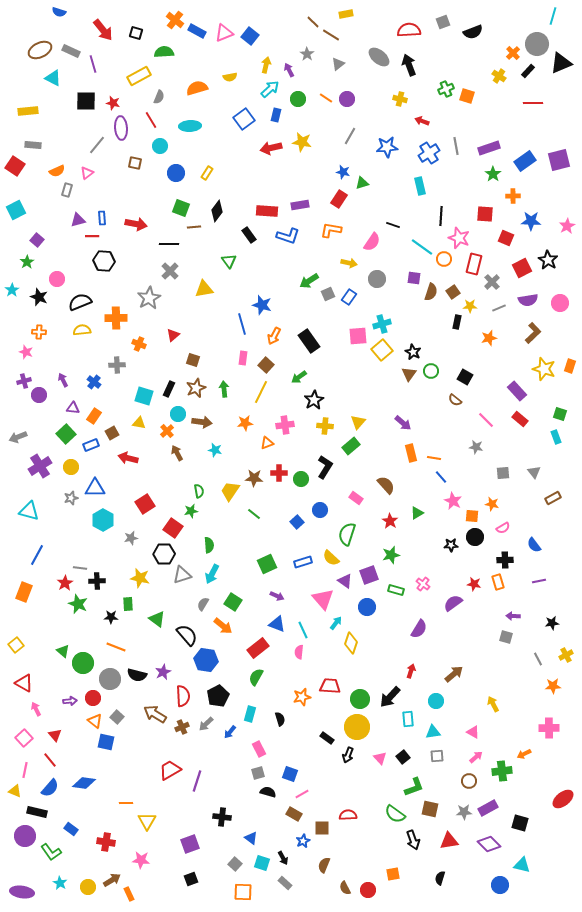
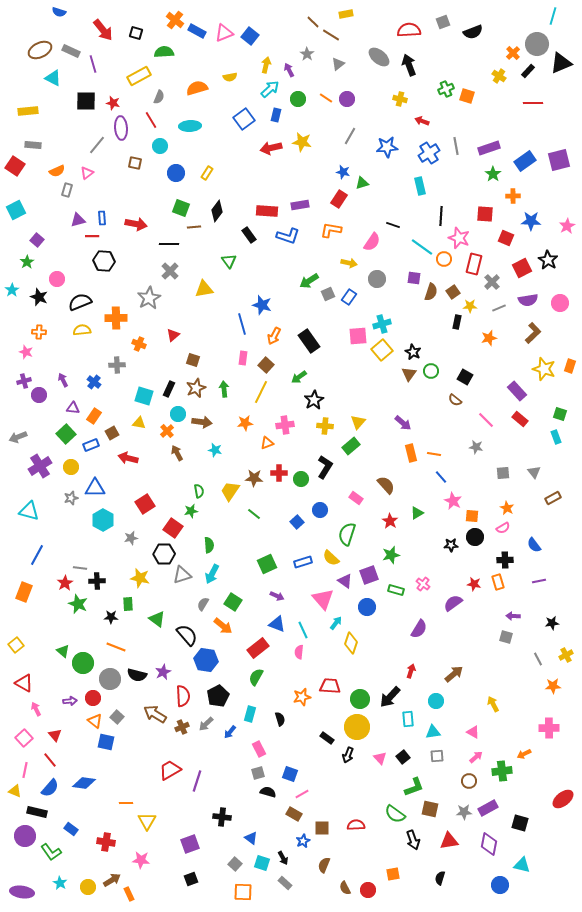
orange line at (434, 458): moved 4 px up
orange star at (492, 504): moved 15 px right, 4 px down; rotated 16 degrees clockwise
red semicircle at (348, 815): moved 8 px right, 10 px down
purple diamond at (489, 844): rotated 55 degrees clockwise
